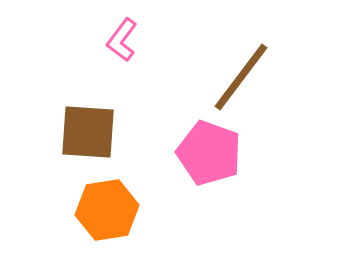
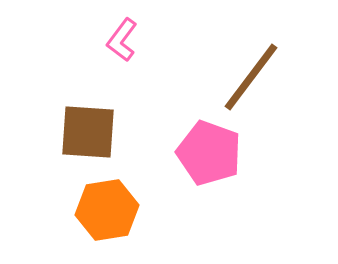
brown line: moved 10 px right
